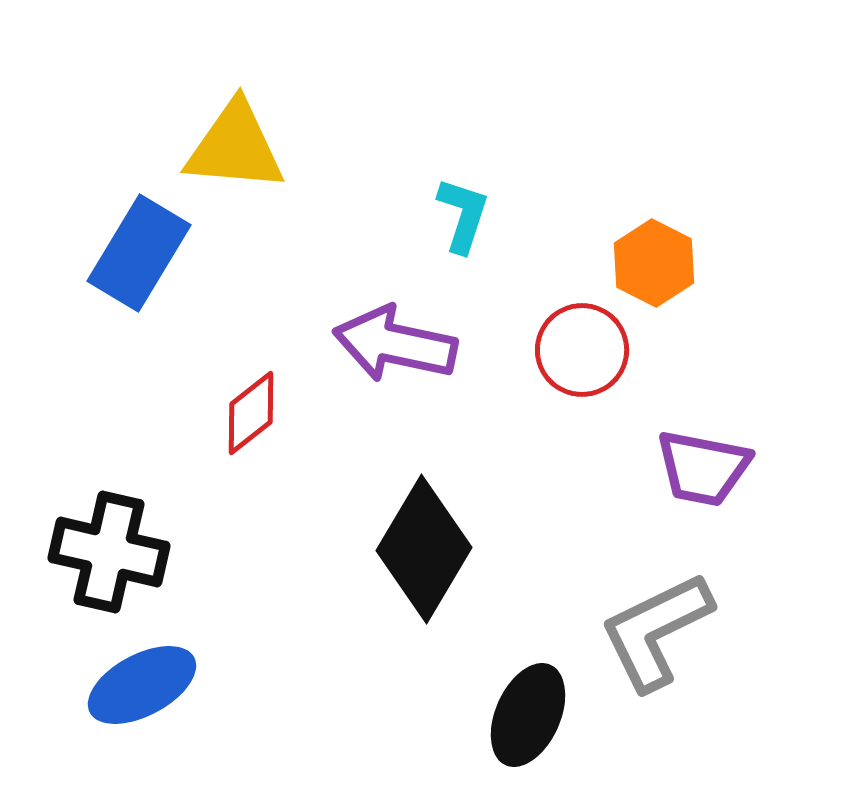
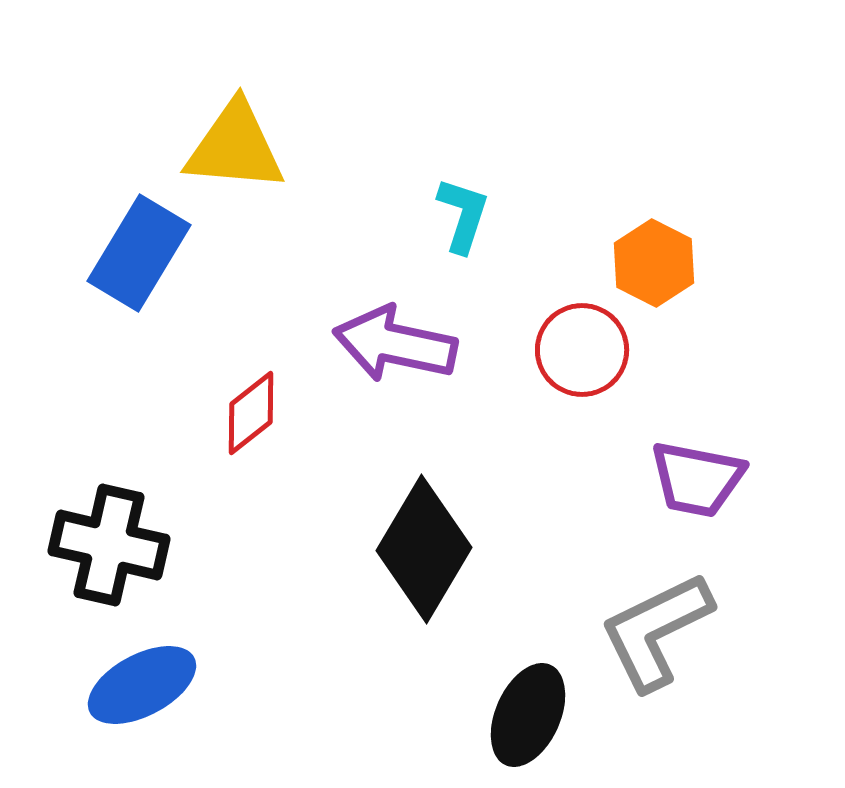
purple trapezoid: moved 6 px left, 11 px down
black cross: moved 7 px up
